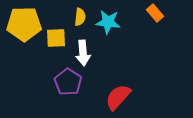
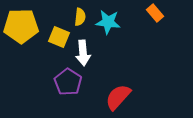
yellow pentagon: moved 3 px left, 2 px down
yellow square: moved 3 px right, 1 px up; rotated 25 degrees clockwise
